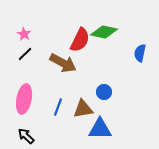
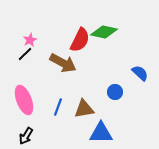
pink star: moved 6 px right, 6 px down; rotated 16 degrees clockwise
blue semicircle: moved 20 px down; rotated 120 degrees clockwise
blue circle: moved 11 px right
pink ellipse: moved 1 px down; rotated 32 degrees counterclockwise
brown triangle: moved 1 px right
blue triangle: moved 1 px right, 4 px down
black arrow: rotated 102 degrees counterclockwise
